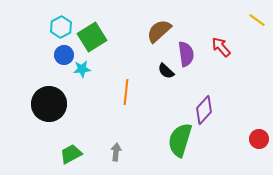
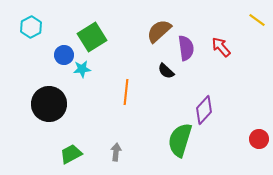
cyan hexagon: moved 30 px left
purple semicircle: moved 6 px up
